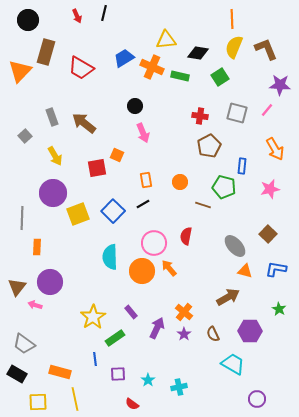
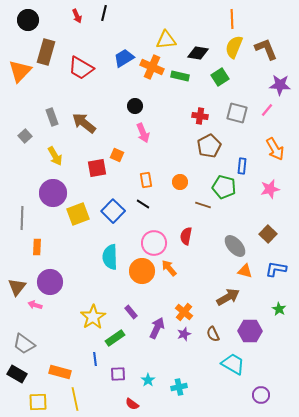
black line at (143, 204): rotated 64 degrees clockwise
purple star at (184, 334): rotated 16 degrees clockwise
purple circle at (257, 399): moved 4 px right, 4 px up
